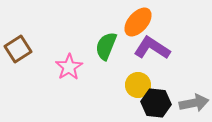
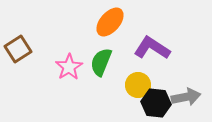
orange ellipse: moved 28 px left
green semicircle: moved 5 px left, 16 px down
gray arrow: moved 8 px left, 6 px up
